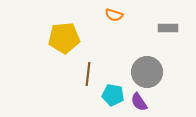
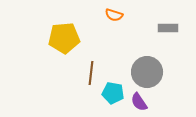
brown line: moved 3 px right, 1 px up
cyan pentagon: moved 2 px up
